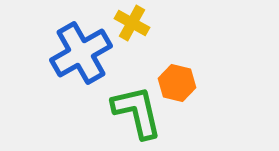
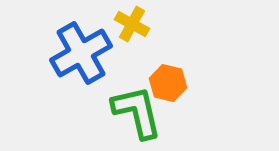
yellow cross: moved 1 px down
orange hexagon: moved 9 px left
